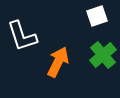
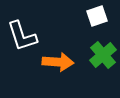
orange arrow: rotated 68 degrees clockwise
